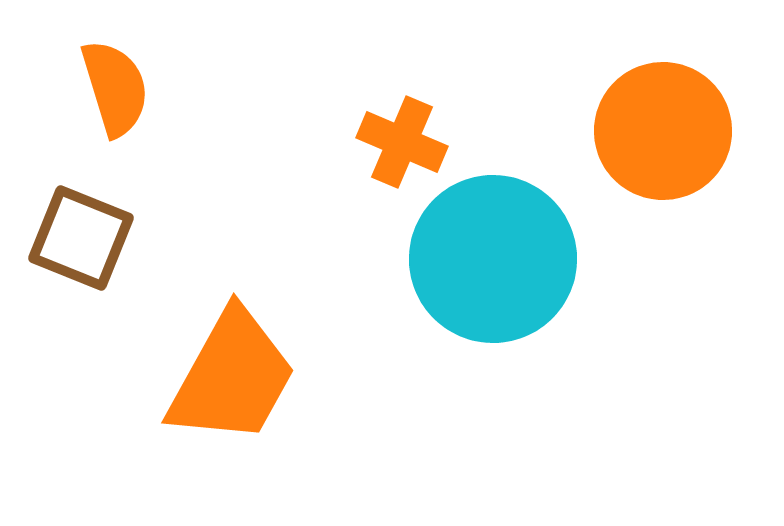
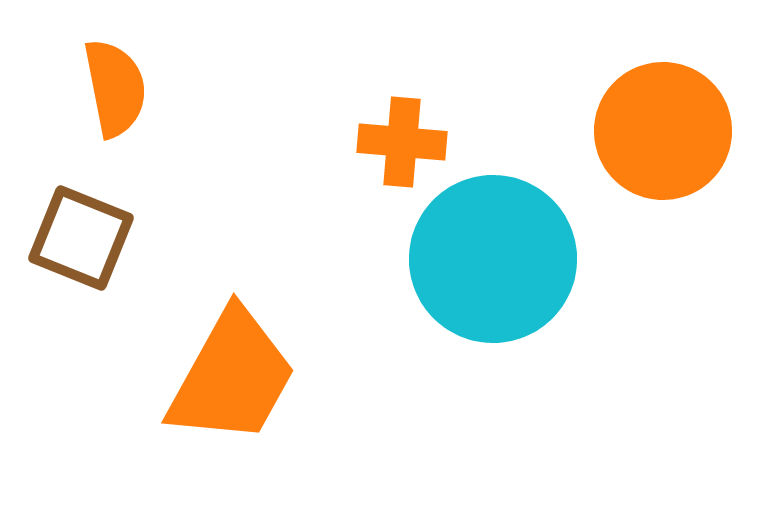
orange semicircle: rotated 6 degrees clockwise
orange cross: rotated 18 degrees counterclockwise
